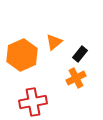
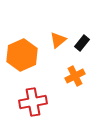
orange triangle: moved 4 px right, 2 px up
black rectangle: moved 2 px right, 11 px up
orange cross: moved 1 px left, 2 px up
